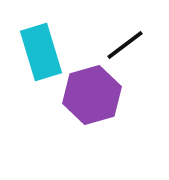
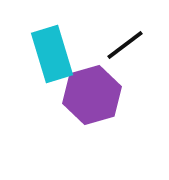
cyan rectangle: moved 11 px right, 2 px down
